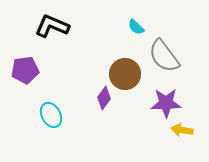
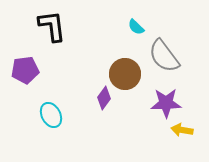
black L-shape: rotated 60 degrees clockwise
